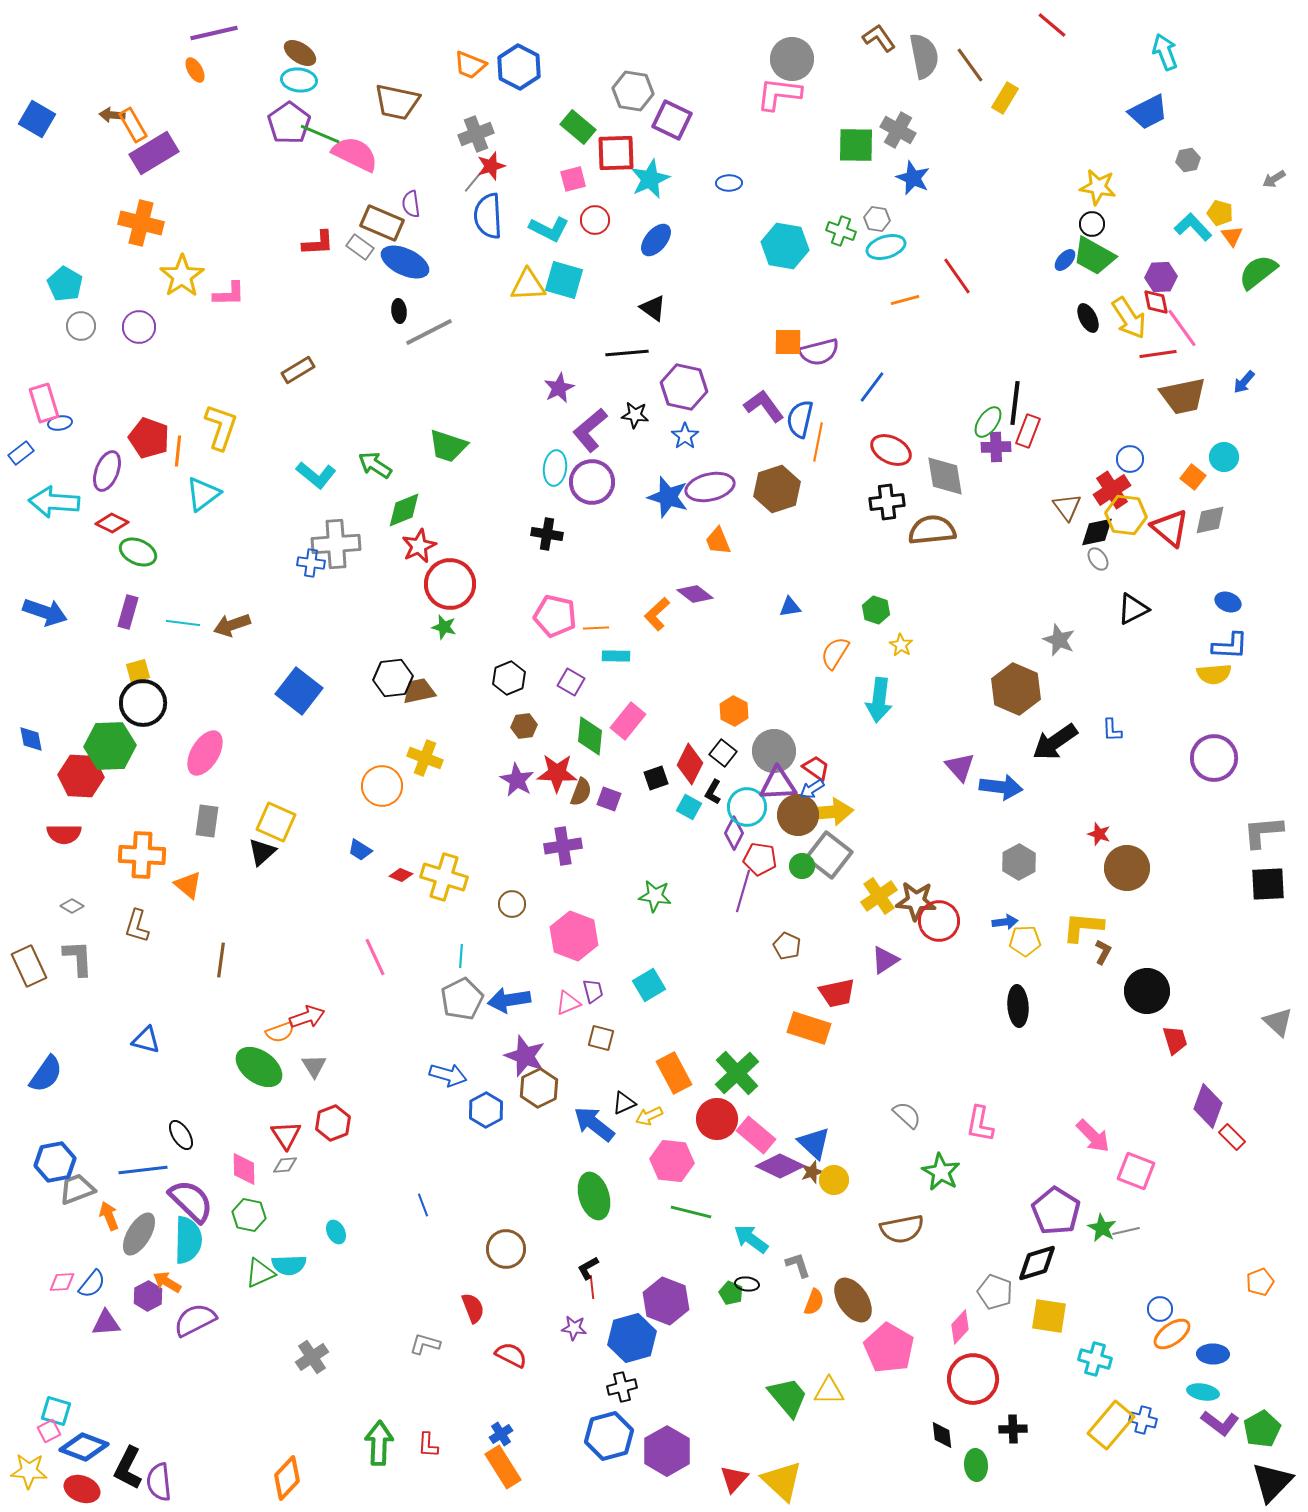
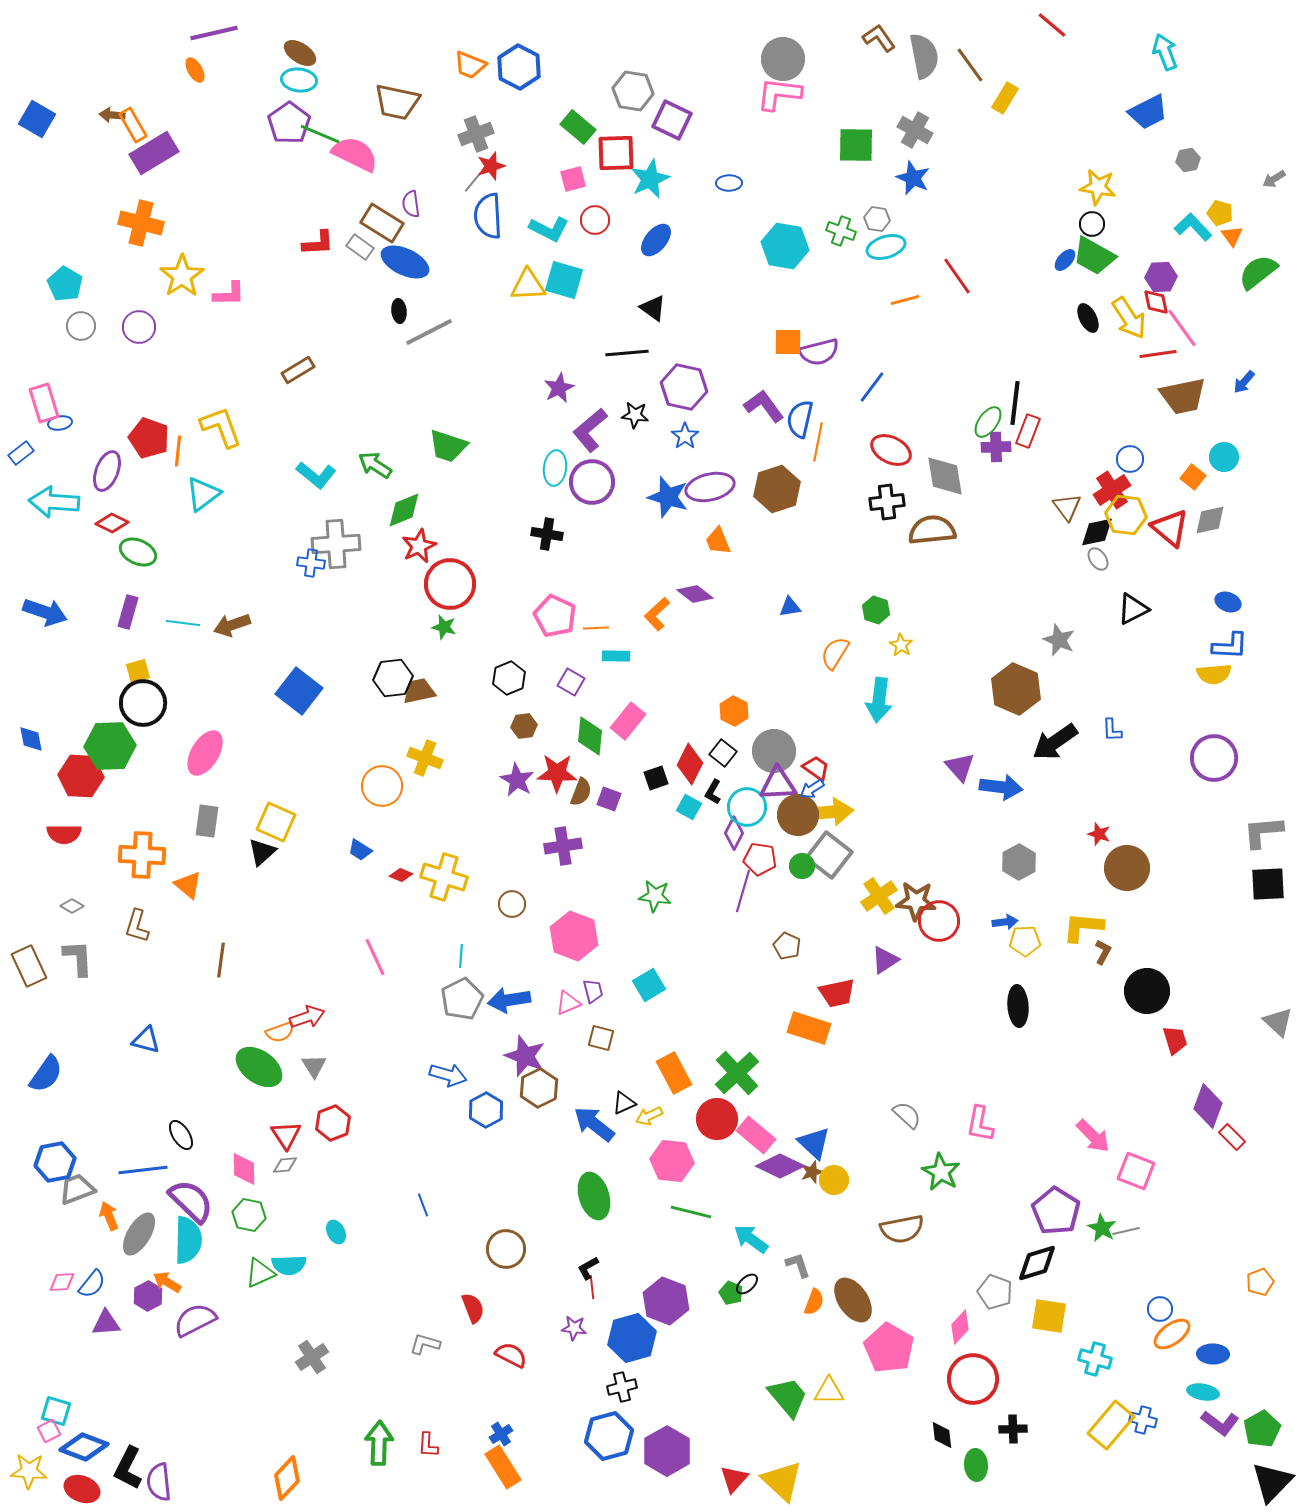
gray circle at (792, 59): moved 9 px left
gray cross at (898, 130): moved 17 px right
brown rectangle at (382, 223): rotated 9 degrees clockwise
yellow L-shape at (221, 427): rotated 39 degrees counterclockwise
pink pentagon at (555, 616): rotated 12 degrees clockwise
black ellipse at (747, 1284): rotated 50 degrees counterclockwise
